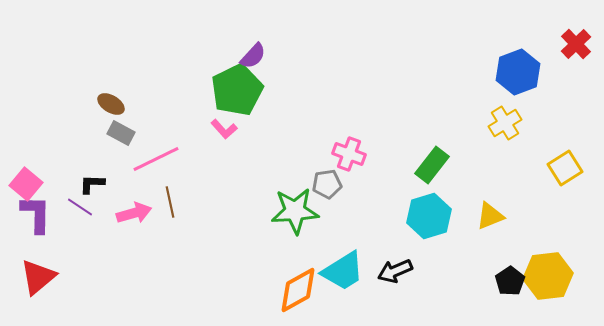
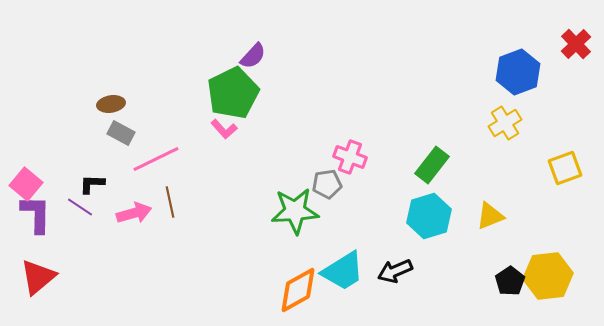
green pentagon: moved 4 px left, 3 px down
brown ellipse: rotated 40 degrees counterclockwise
pink cross: moved 1 px right, 3 px down
yellow square: rotated 12 degrees clockwise
